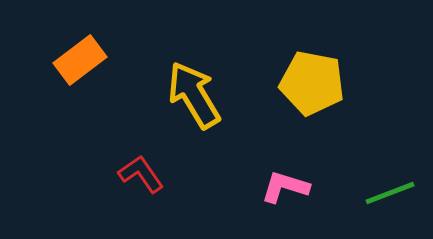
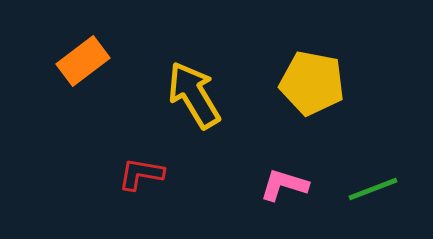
orange rectangle: moved 3 px right, 1 px down
red L-shape: rotated 45 degrees counterclockwise
pink L-shape: moved 1 px left, 2 px up
green line: moved 17 px left, 4 px up
